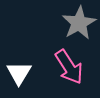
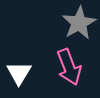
pink arrow: rotated 12 degrees clockwise
